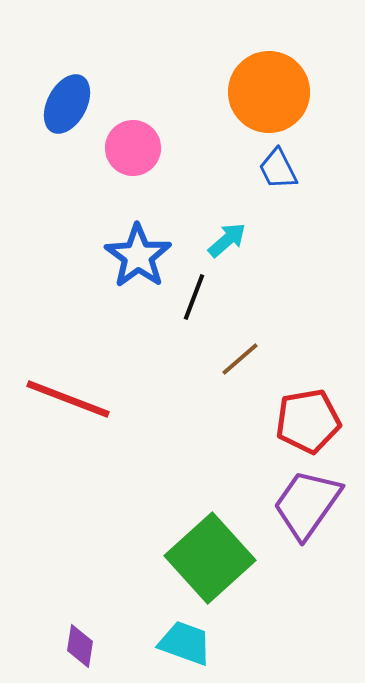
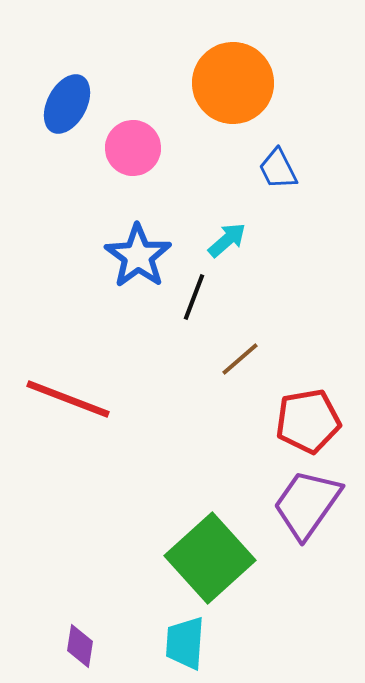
orange circle: moved 36 px left, 9 px up
cyan trapezoid: rotated 106 degrees counterclockwise
